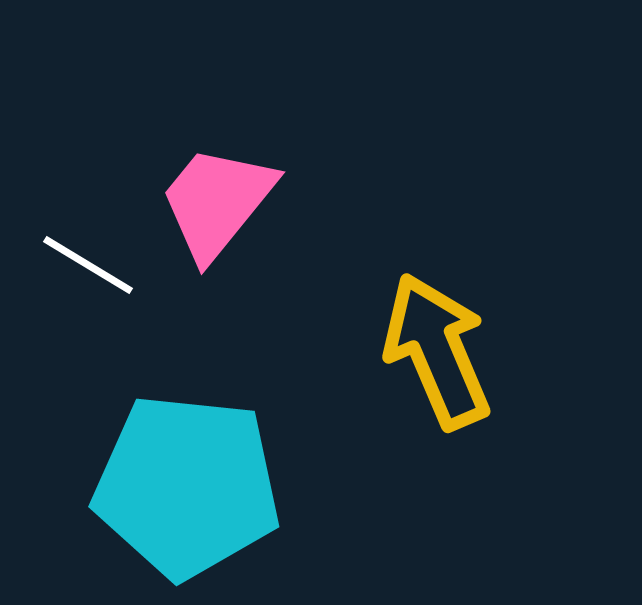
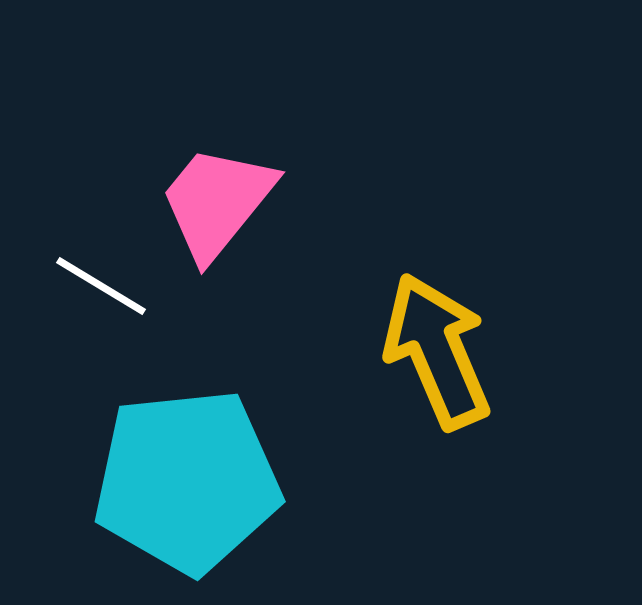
white line: moved 13 px right, 21 px down
cyan pentagon: moved 5 px up; rotated 12 degrees counterclockwise
